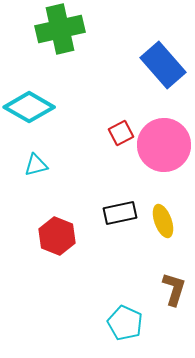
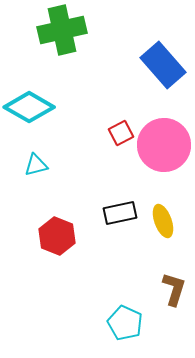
green cross: moved 2 px right, 1 px down
